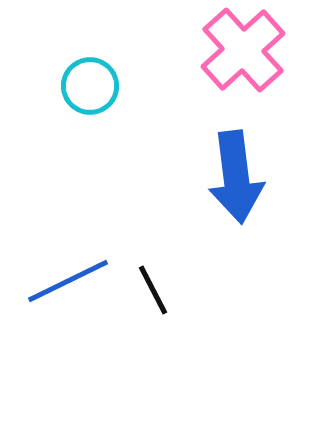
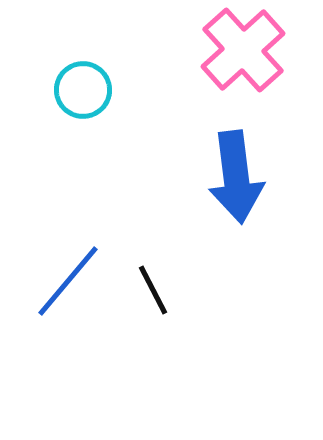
cyan circle: moved 7 px left, 4 px down
blue line: rotated 24 degrees counterclockwise
